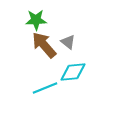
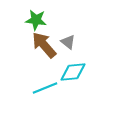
green star: rotated 10 degrees clockwise
